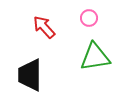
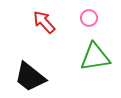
red arrow: moved 5 px up
black trapezoid: moved 2 px down; rotated 52 degrees counterclockwise
